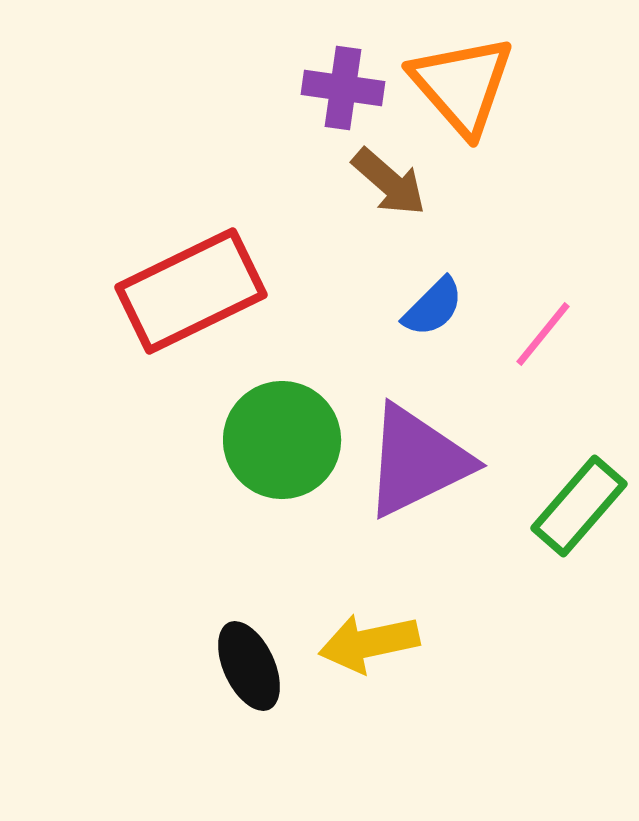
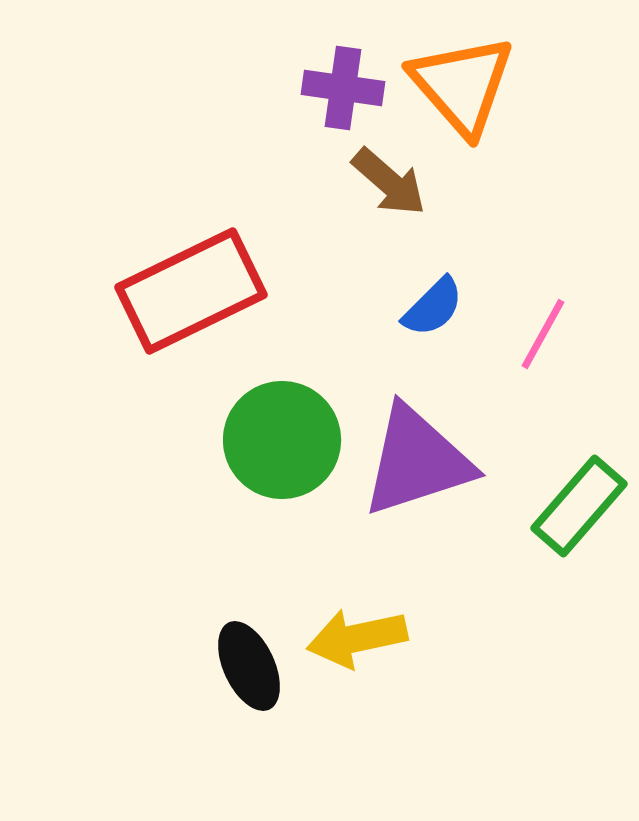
pink line: rotated 10 degrees counterclockwise
purple triangle: rotated 8 degrees clockwise
yellow arrow: moved 12 px left, 5 px up
